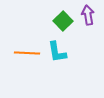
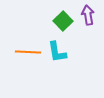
orange line: moved 1 px right, 1 px up
